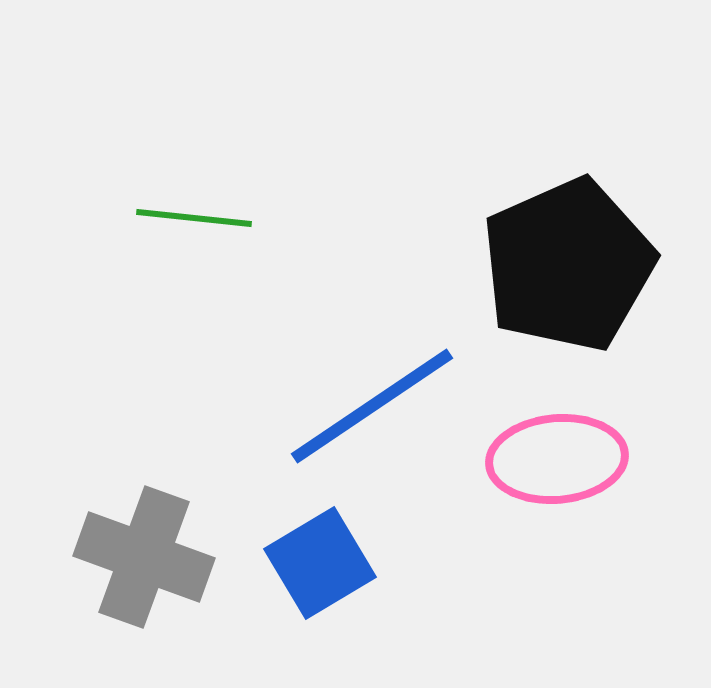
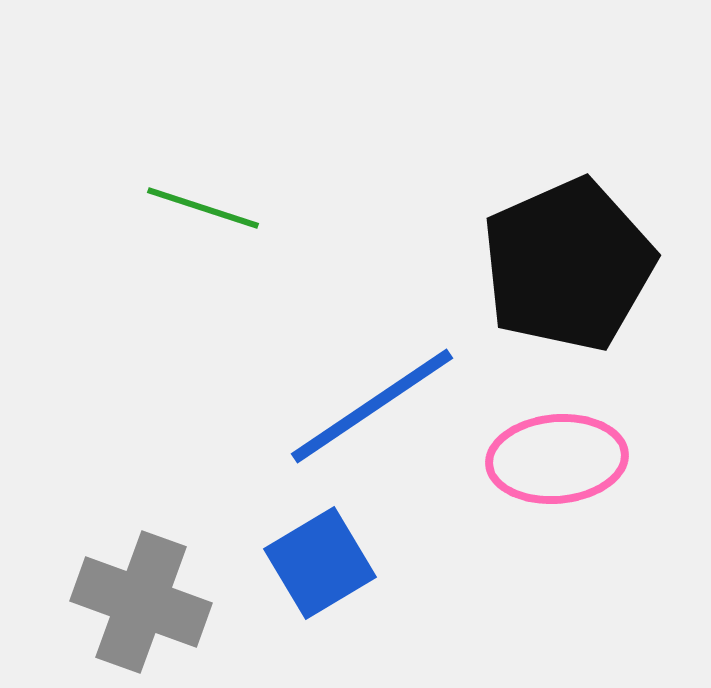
green line: moved 9 px right, 10 px up; rotated 12 degrees clockwise
gray cross: moved 3 px left, 45 px down
